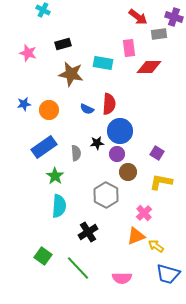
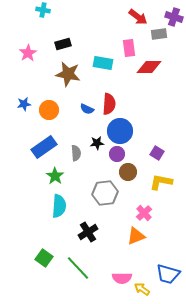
cyan cross: rotated 16 degrees counterclockwise
pink star: rotated 24 degrees clockwise
brown star: moved 3 px left
gray hexagon: moved 1 px left, 2 px up; rotated 25 degrees clockwise
yellow arrow: moved 14 px left, 43 px down
green square: moved 1 px right, 2 px down
